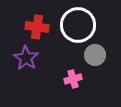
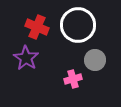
red cross: rotated 15 degrees clockwise
gray circle: moved 5 px down
